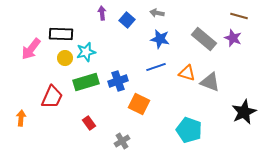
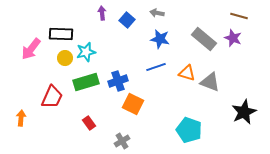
orange square: moved 6 px left
